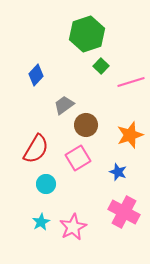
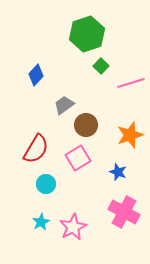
pink line: moved 1 px down
